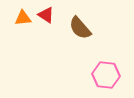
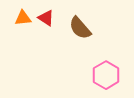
red triangle: moved 3 px down
pink hexagon: rotated 24 degrees clockwise
